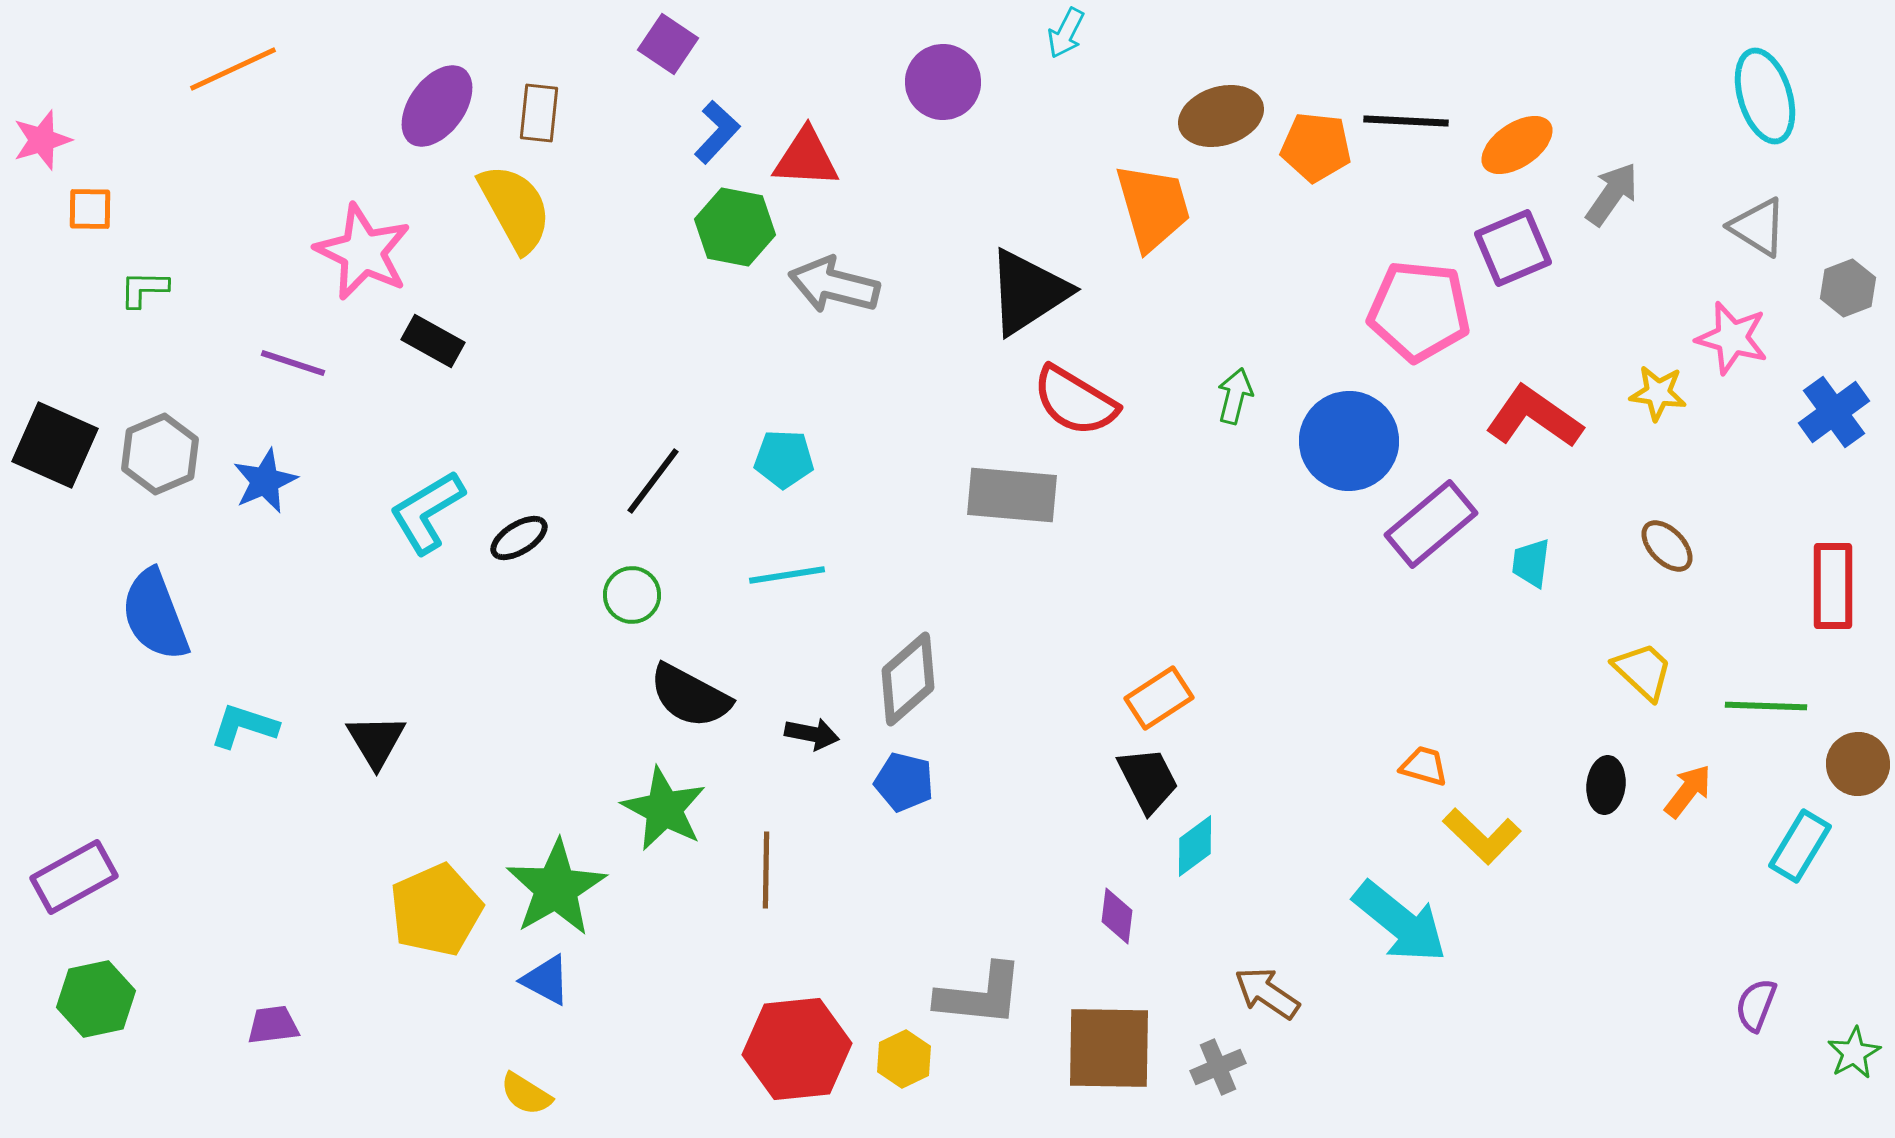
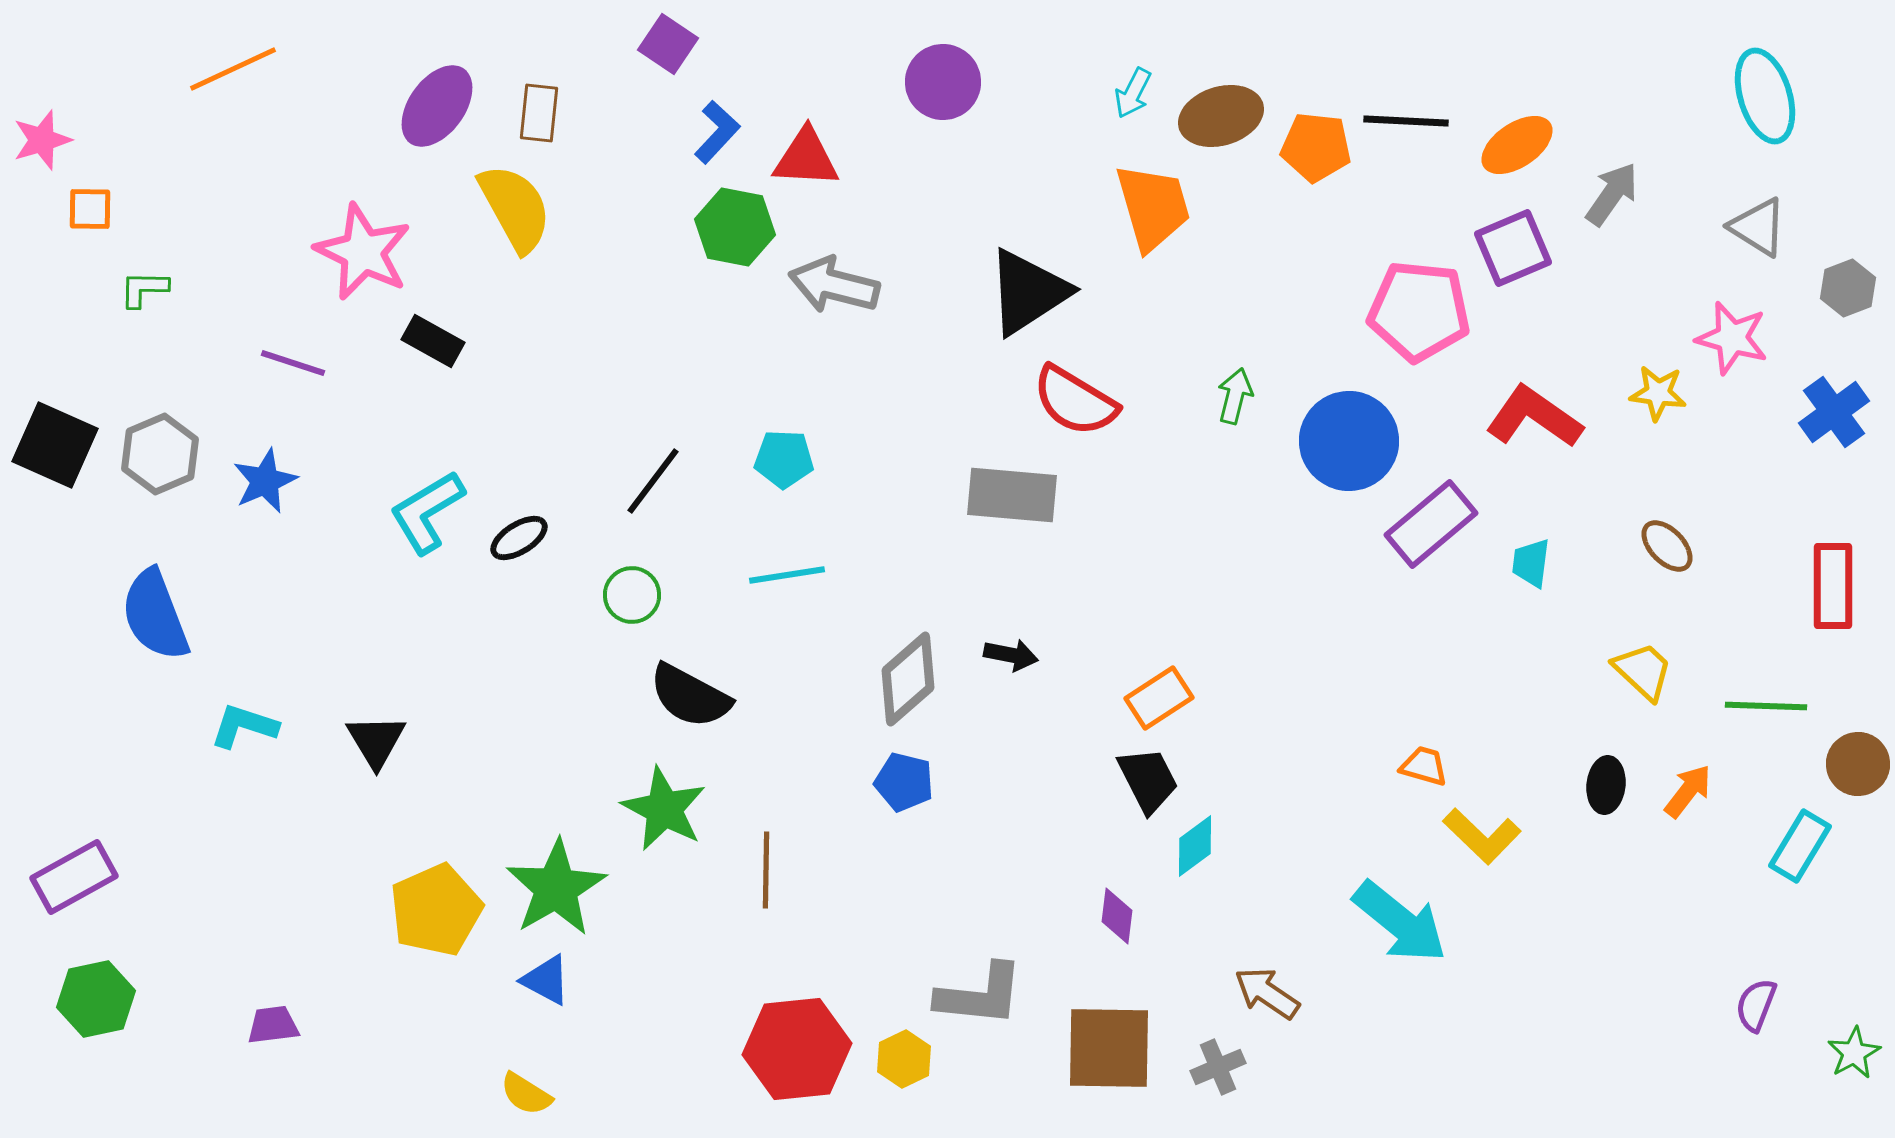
cyan arrow at (1066, 33): moved 67 px right, 60 px down
black arrow at (812, 734): moved 199 px right, 79 px up
